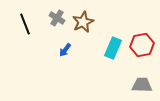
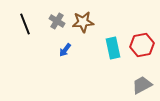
gray cross: moved 3 px down
brown star: rotated 20 degrees clockwise
cyan rectangle: rotated 35 degrees counterclockwise
gray trapezoid: rotated 30 degrees counterclockwise
